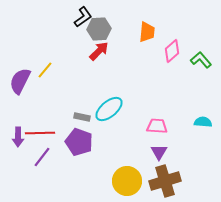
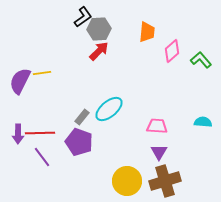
yellow line: moved 3 px left, 3 px down; rotated 42 degrees clockwise
gray rectangle: rotated 63 degrees counterclockwise
purple arrow: moved 3 px up
purple line: rotated 75 degrees counterclockwise
